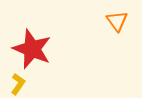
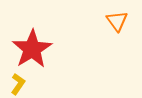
red star: rotated 18 degrees clockwise
